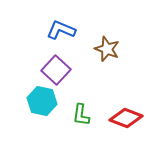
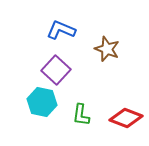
cyan hexagon: moved 1 px down
